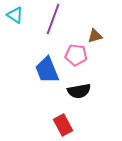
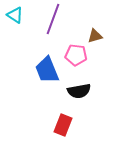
red rectangle: rotated 50 degrees clockwise
